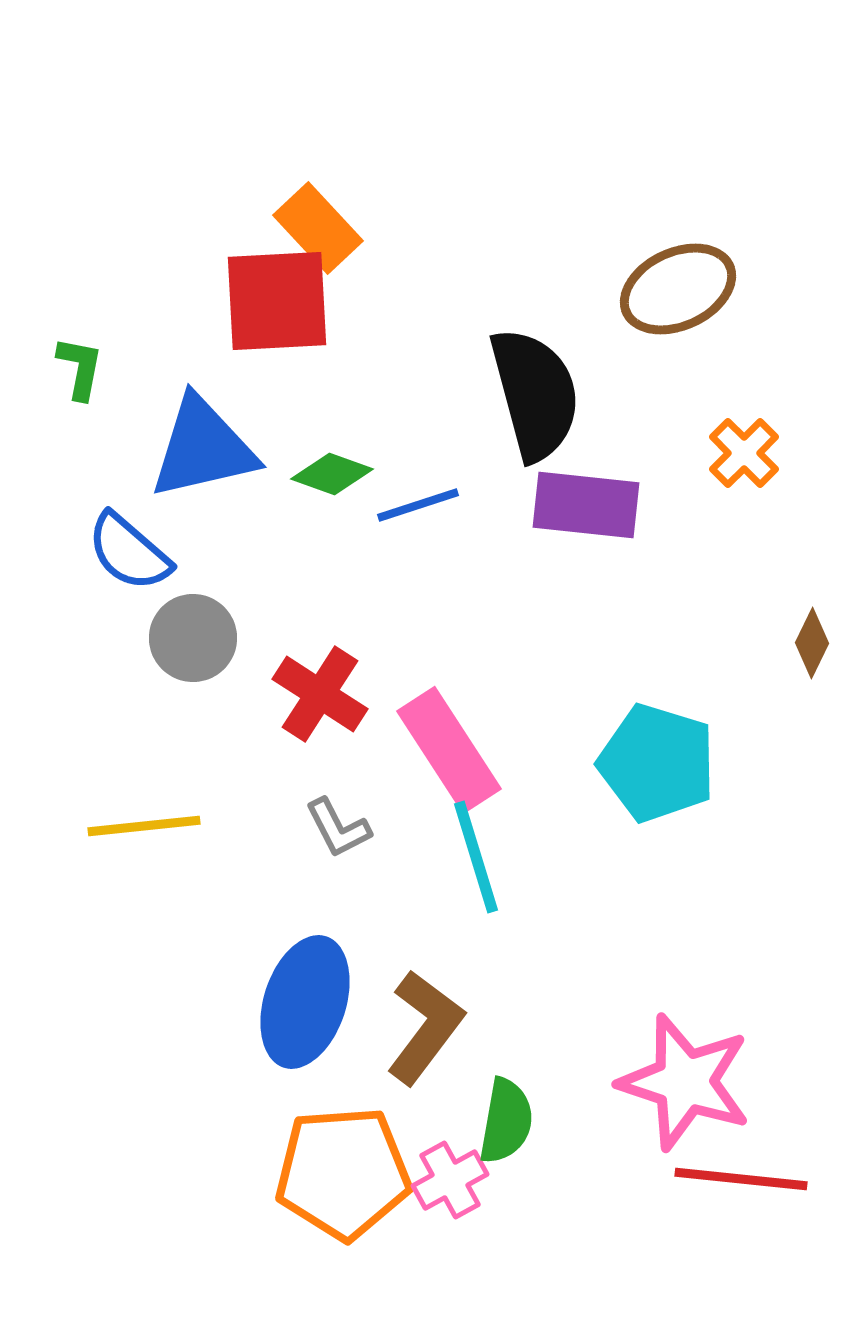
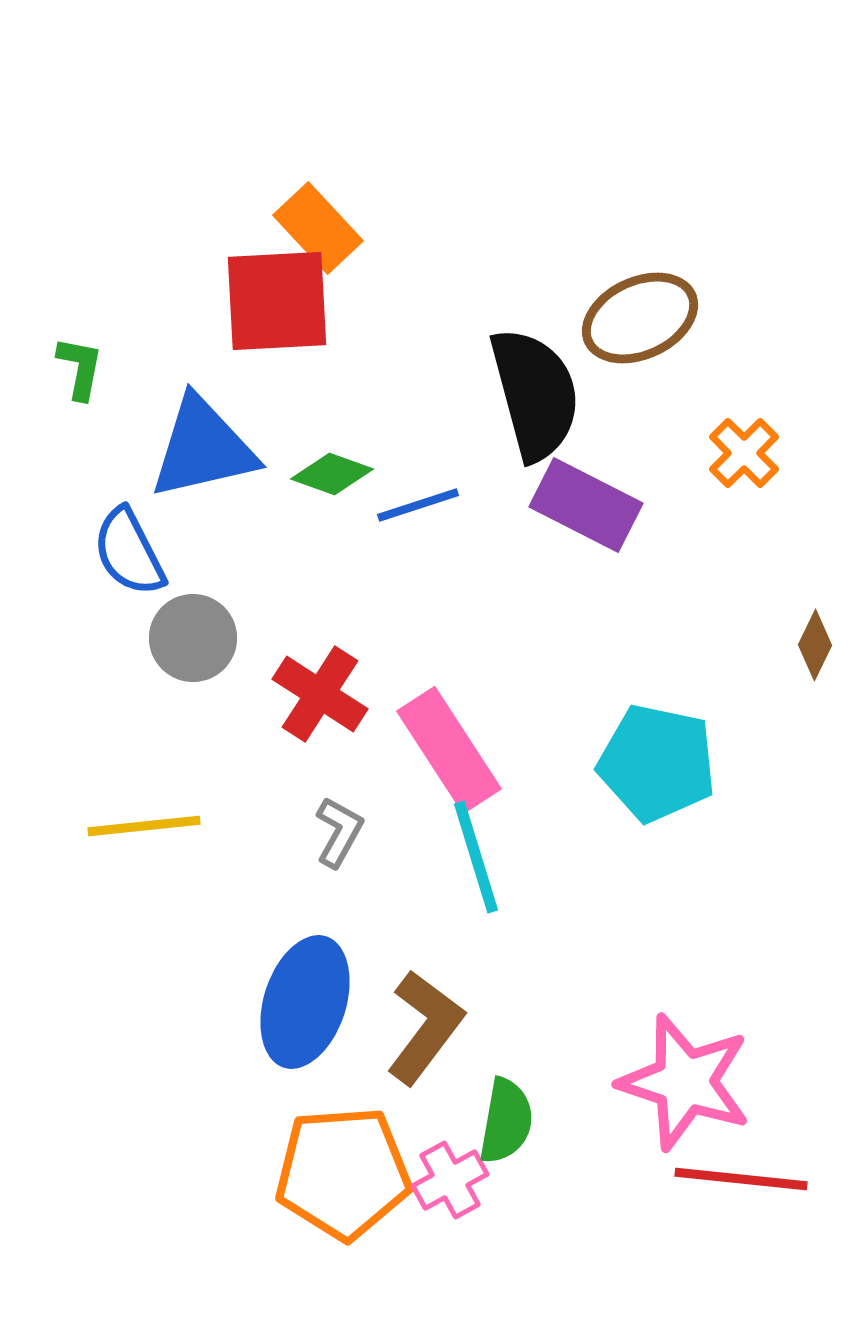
brown ellipse: moved 38 px left, 29 px down
purple rectangle: rotated 21 degrees clockwise
blue semicircle: rotated 22 degrees clockwise
brown diamond: moved 3 px right, 2 px down
cyan pentagon: rotated 5 degrees counterclockwise
gray L-shape: moved 1 px right, 4 px down; rotated 124 degrees counterclockwise
